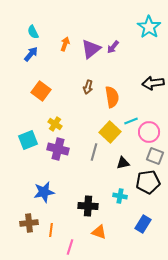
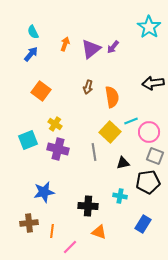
gray line: rotated 24 degrees counterclockwise
orange line: moved 1 px right, 1 px down
pink line: rotated 28 degrees clockwise
